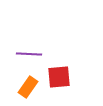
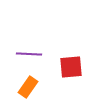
red square: moved 12 px right, 10 px up
